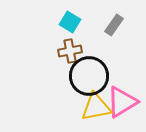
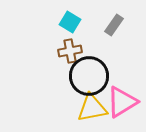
yellow triangle: moved 4 px left, 1 px down
